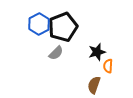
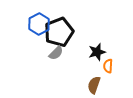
black pentagon: moved 4 px left, 5 px down
